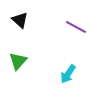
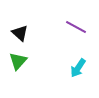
black triangle: moved 13 px down
cyan arrow: moved 10 px right, 6 px up
